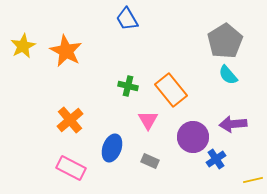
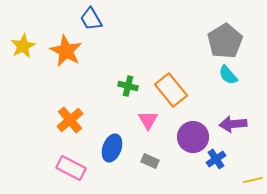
blue trapezoid: moved 36 px left
